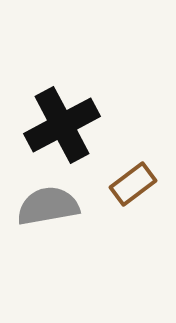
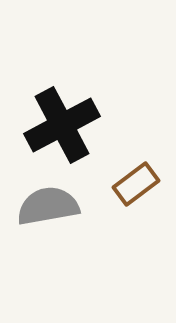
brown rectangle: moved 3 px right
